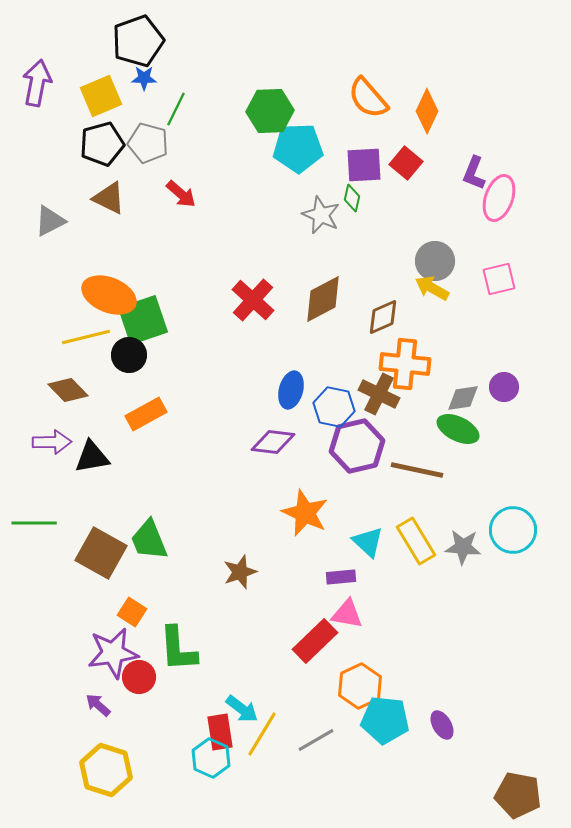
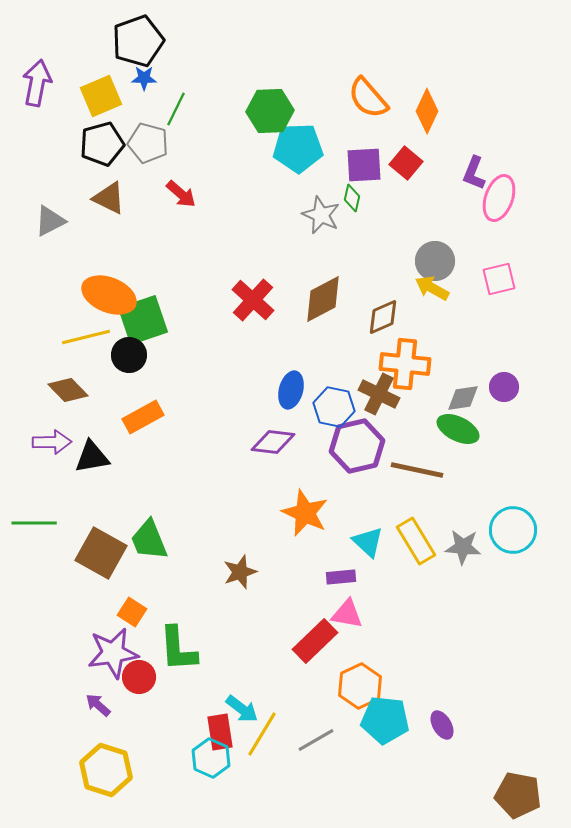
orange rectangle at (146, 414): moved 3 px left, 3 px down
